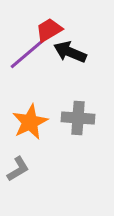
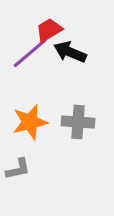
purple line: moved 3 px right, 1 px up
gray cross: moved 4 px down
orange star: rotated 12 degrees clockwise
gray L-shape: rotated 20 degrees clockwise
